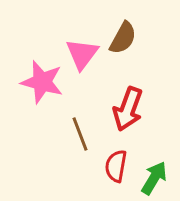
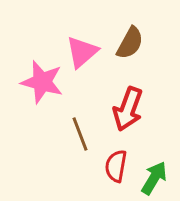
brown semicircle: moved 7 px right, 5 px down
pink triangle: moved 2 px up; rotated 12 degrees clockwise
